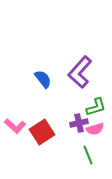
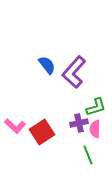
purple L-shape: moved 6 px left
blue semicircle: moved 4 px right, 14 px up
pink semicircle: rotated 108 degrees clockwise
